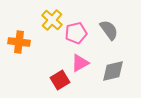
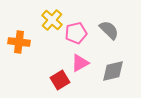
gray semicircle: rotated 10 degrees counterclockwise
